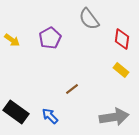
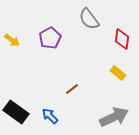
yellow rectangle: moved 3 px left, 3 px down
gray arrow: rotated 16 degrees counterclockwise
